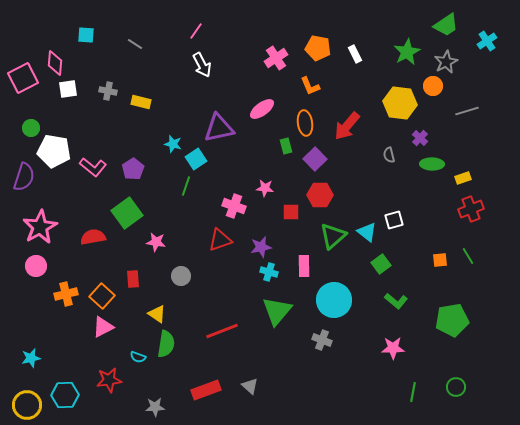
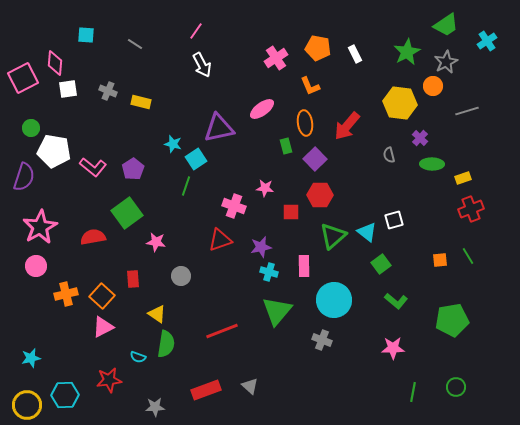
gray cross at (108, 91): rotated 12 degrees clockwise
